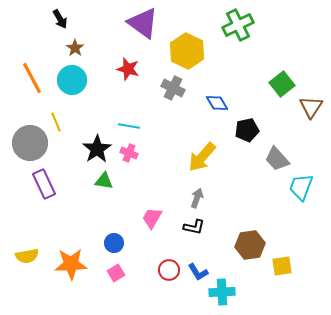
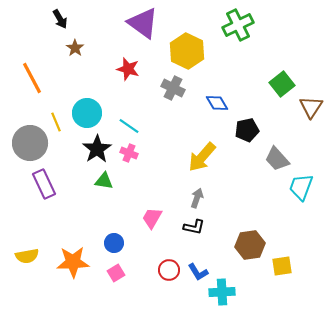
cyan circle: moved 15 px right, 33 px down
cyan line: rotated 25 degrees clockwise
orange star: moved 2 px right, 2 px up
